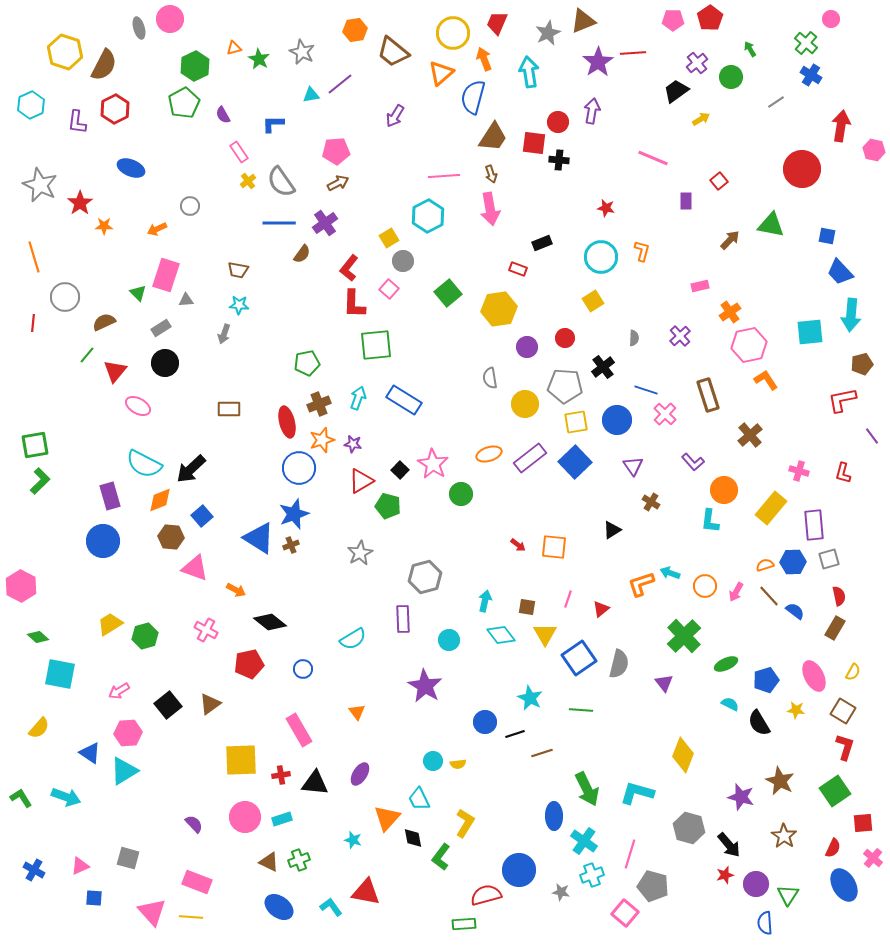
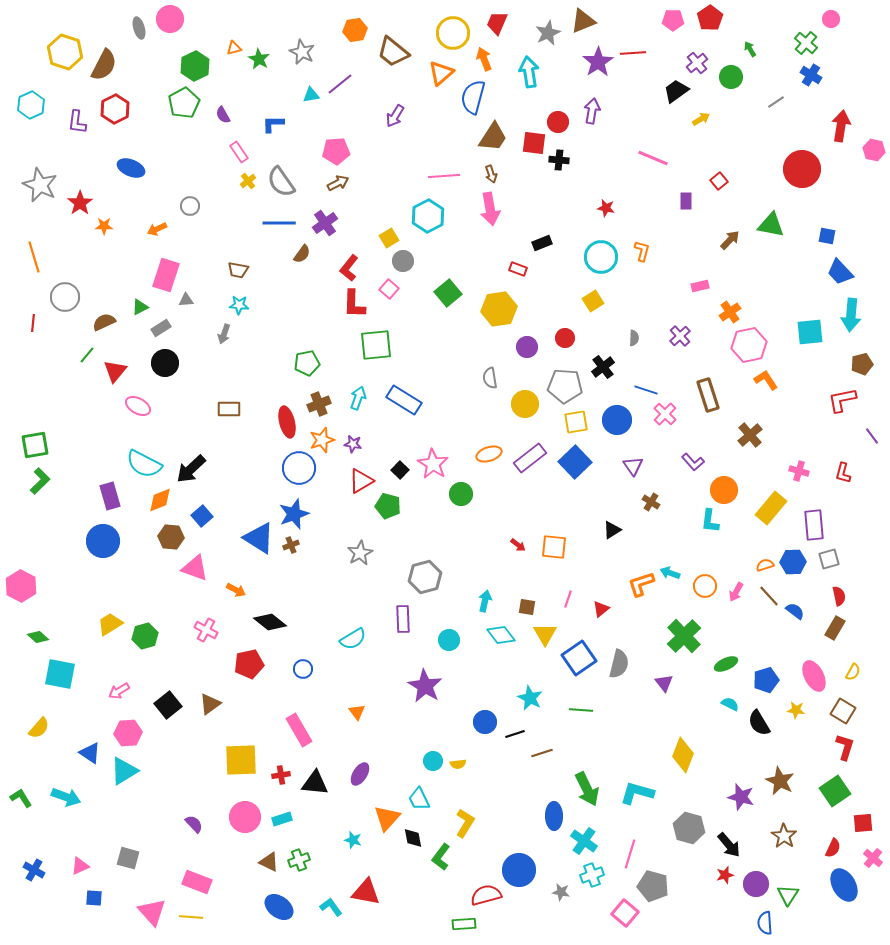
green triangle at (138, 293): moved 2 px right, 14 px down; rotated 48 degrees clockwise
